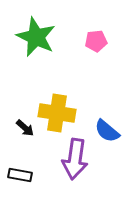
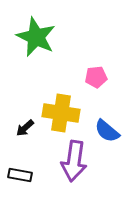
pink pentagon: moved 36 px down
yellow cross: moved 4 px right
black arrow: rotated 96 degrees clockwise
purple arrow: moved 1 px left, 2 px down
